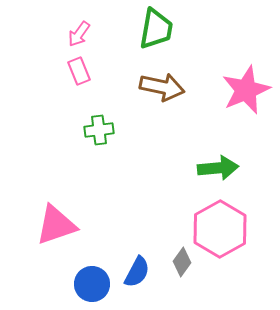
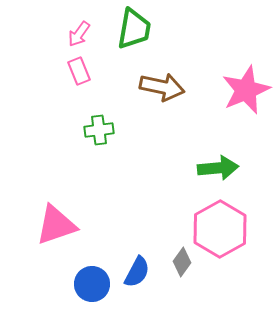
green trapezoid: moved 22 px left
